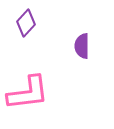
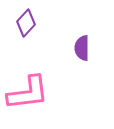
purple semicircle: moved 2 px down
